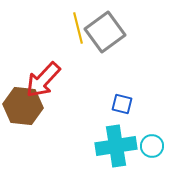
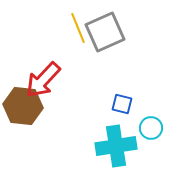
yellow line: rotated 8 degrees counterclockwise
gray square: rotated 12 degrees clockwise
cyan circle: moved 1 px left, 18 px up
